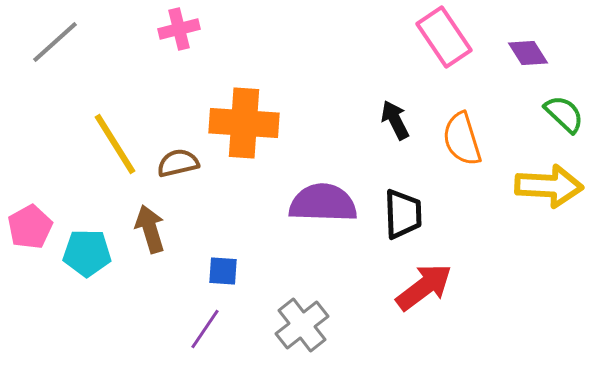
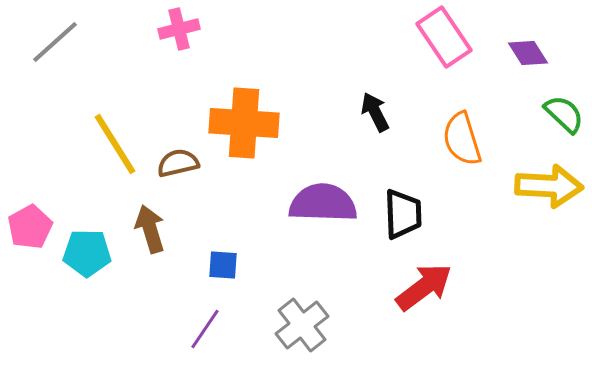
black arrow: moved 20 px left, 8 px up
blue square: moved 6 px up
